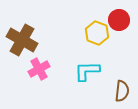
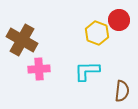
pink cross: rotated 25 degrees clockwise
